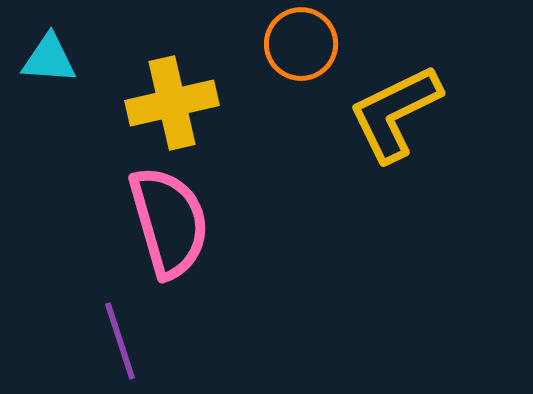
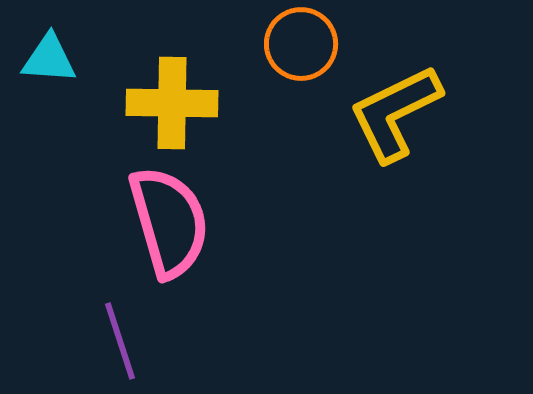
yellow cross: rotated 14 degrees clockwise
